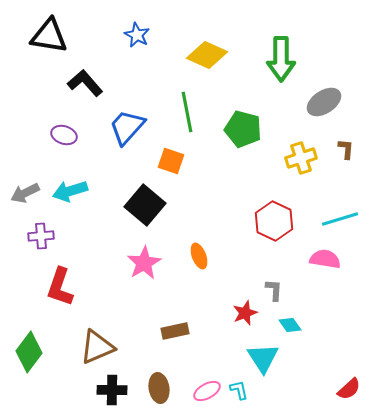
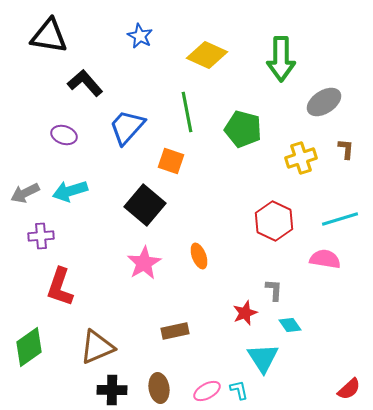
blue star: moved 3 px right, 1 px down
green diamond: moved 5 px up; rotated 18 degrees clockwise
